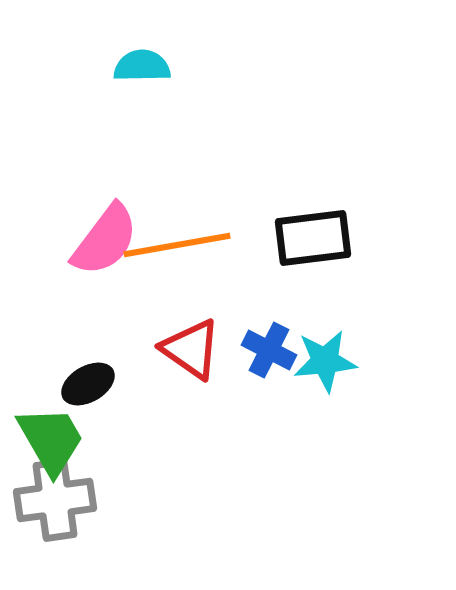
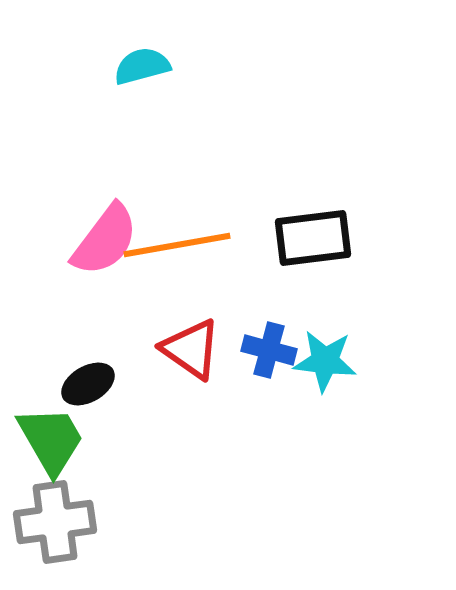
cyan semicircle: rotated 14 degrees counterclockwise
blue cross: rotated 12 degrees counterclockwise
cyan star: rotated 12 degrees clockwise
gray cross: moved 22 px down
